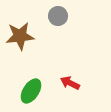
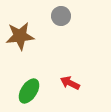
gray circle: moved 3 px right
green ellipse: moved 2 px left
